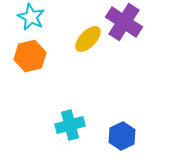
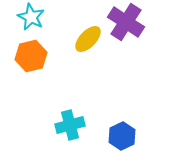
purple cross: moved 2 px right
orange hexagon: moved 1 px right
